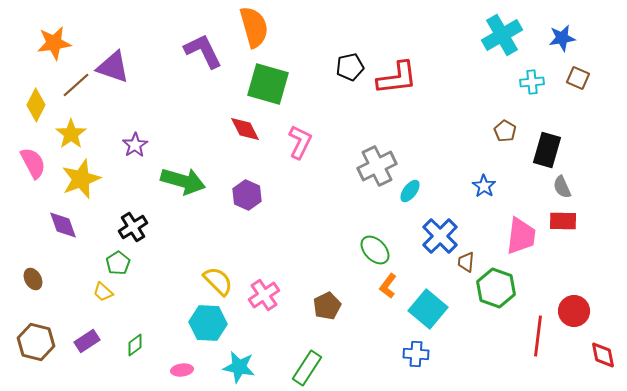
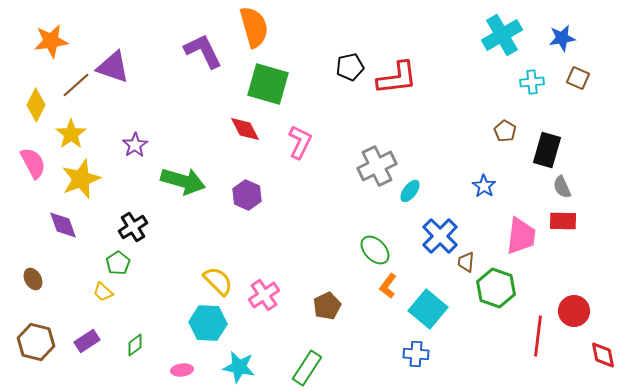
orange star at (54, 43): moved 3 px left, 2 px up
